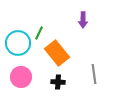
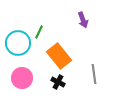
purple arrow: rotated 21 degrees counterclockwise
green line: moved 1 px up
orange rectangle: moved 2 px right, 3 px down
pink circle: moved 1 px right, 1 px down
black cross: rotated 24 degrees clockwise
